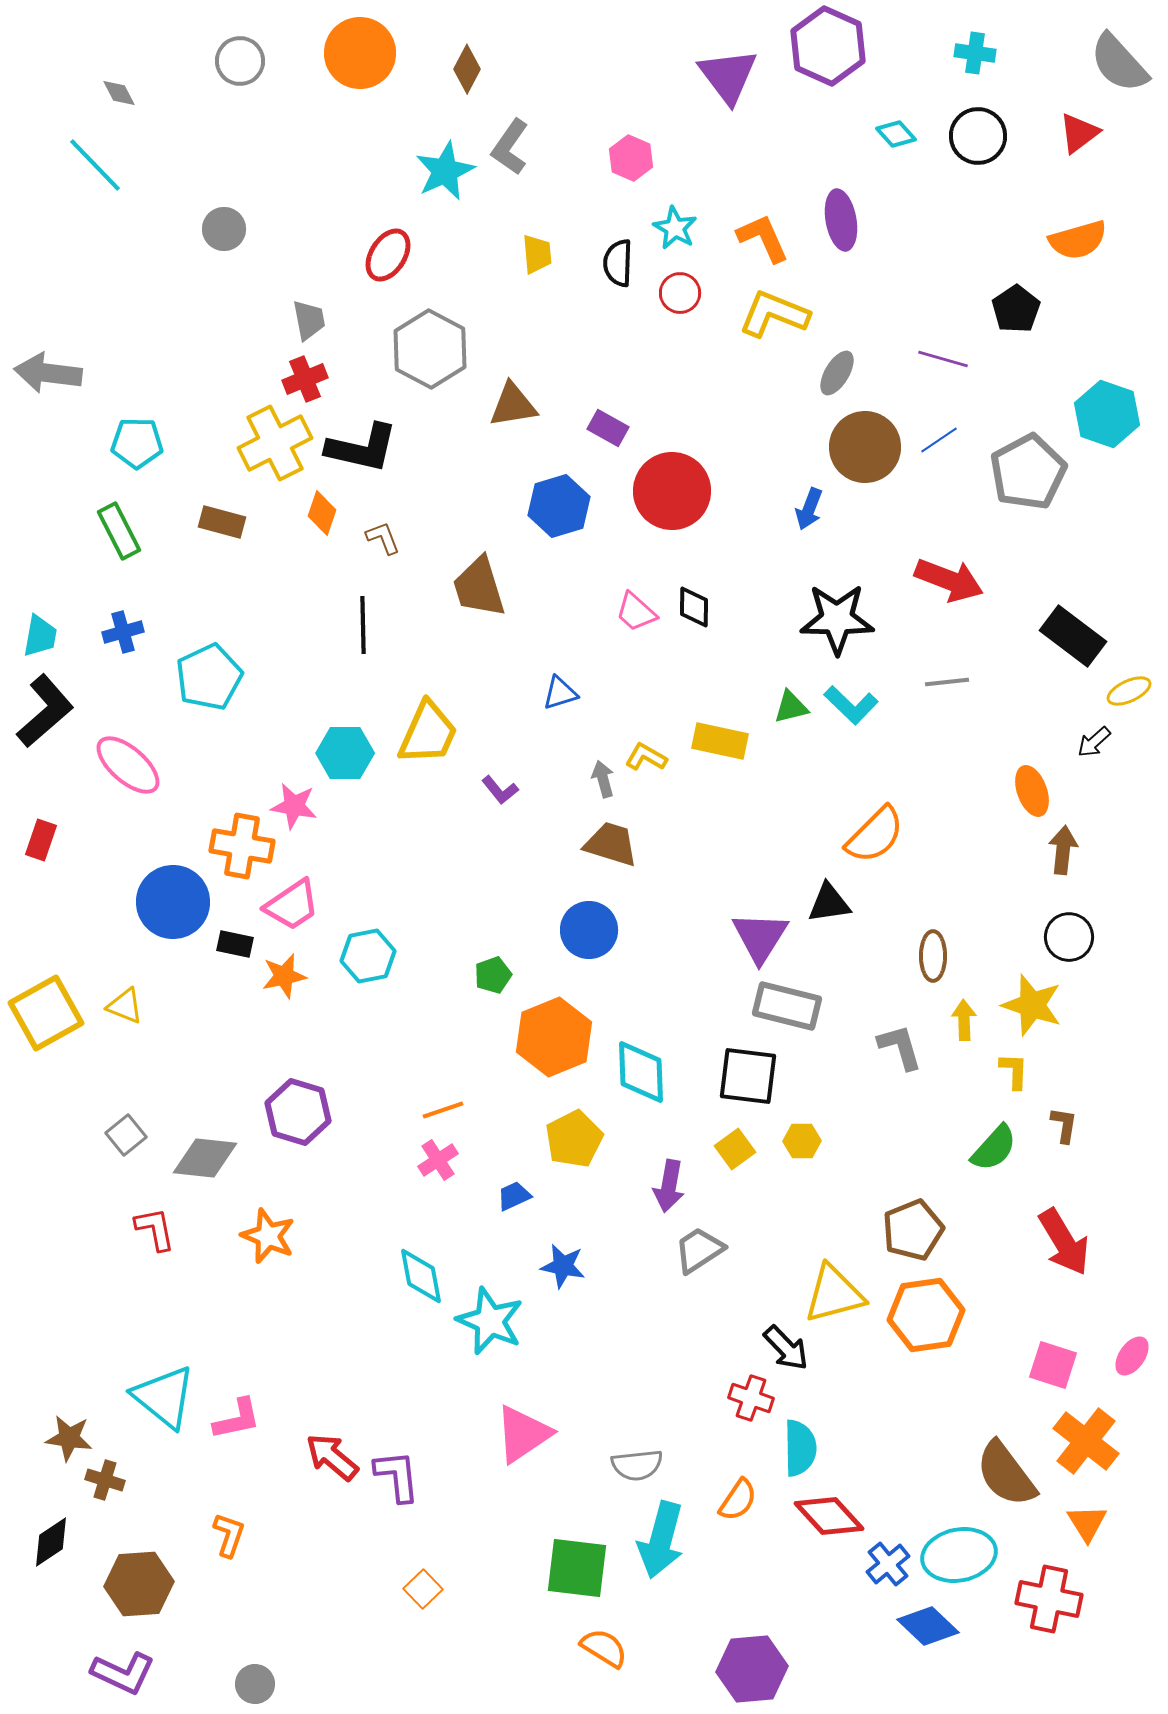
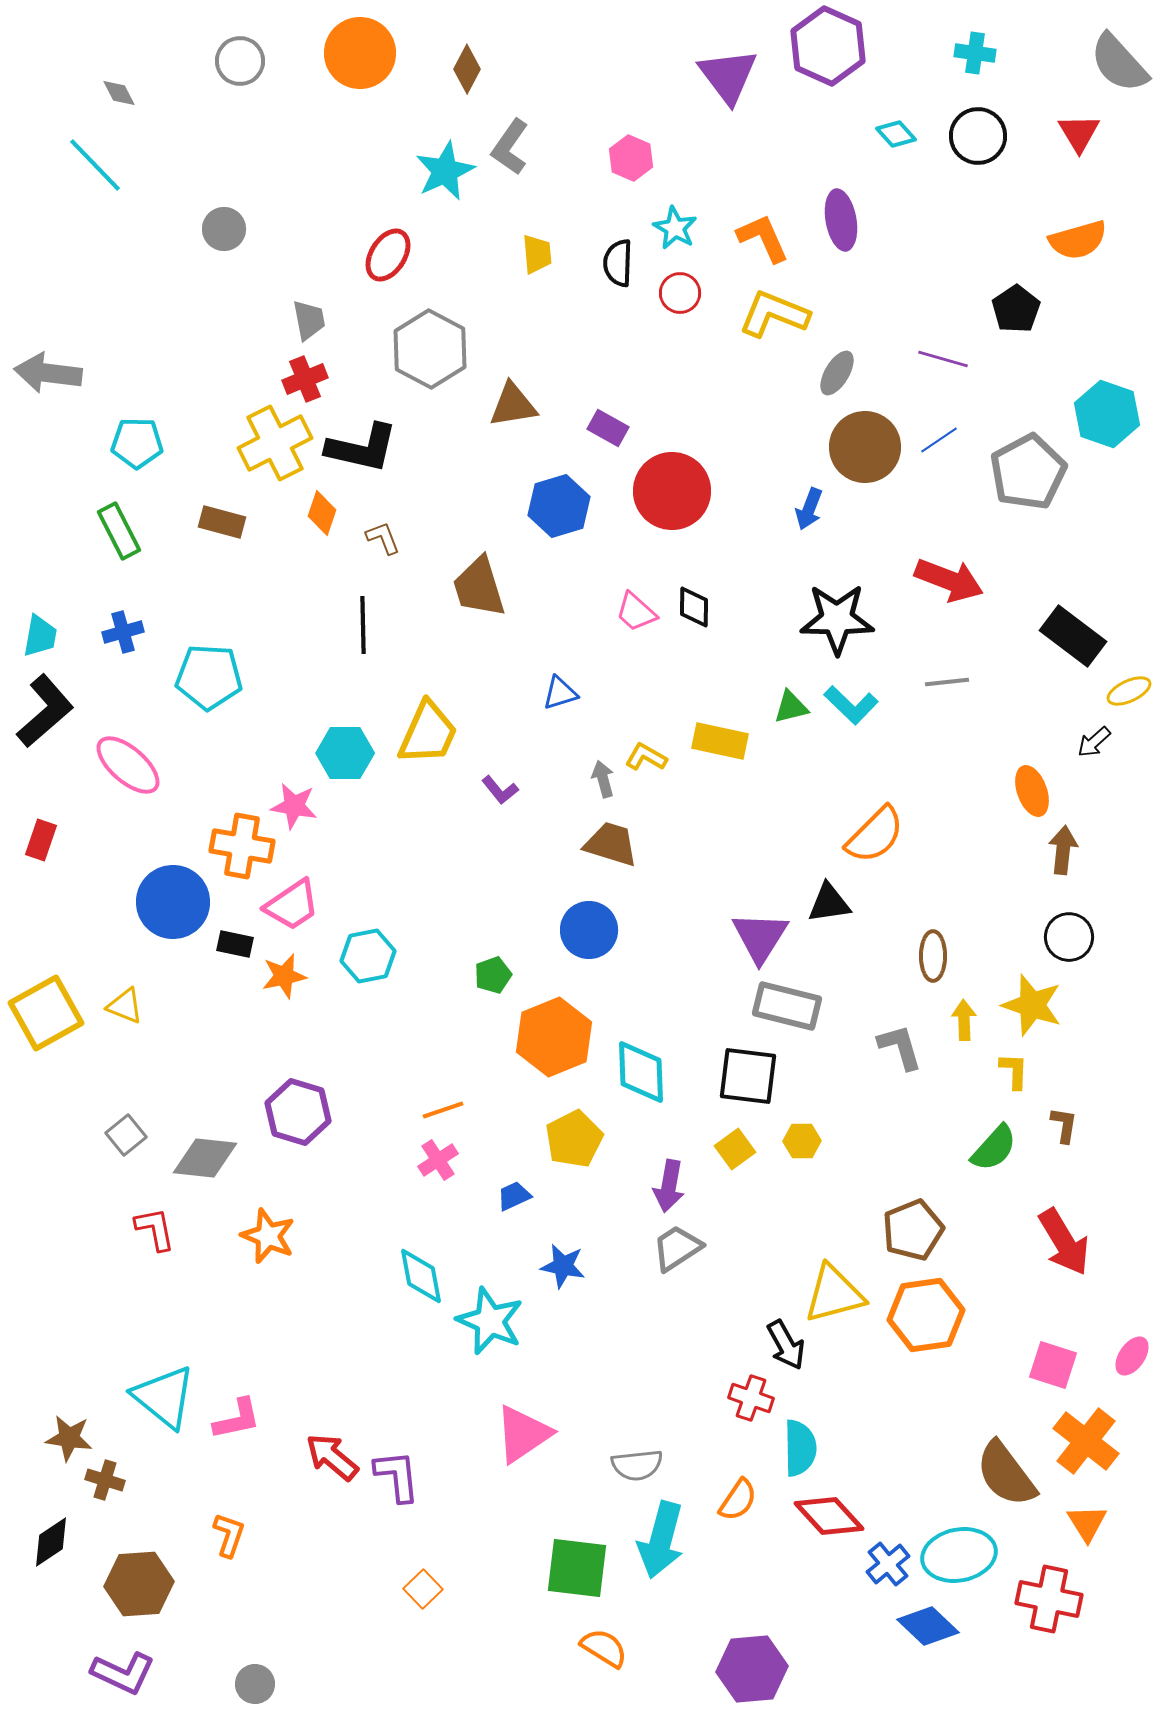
red triangle at (1079, 133): rotated 24 degrees counterclockwise
cyan pentagon at (209, 677): rotated 28 degrees clockwise
gray trapezoid at (699, 1250): moved 22 px left, 2 px up
black arrow at (786, 1348): moved 3 px up; rotated 15 degrees clockwise
